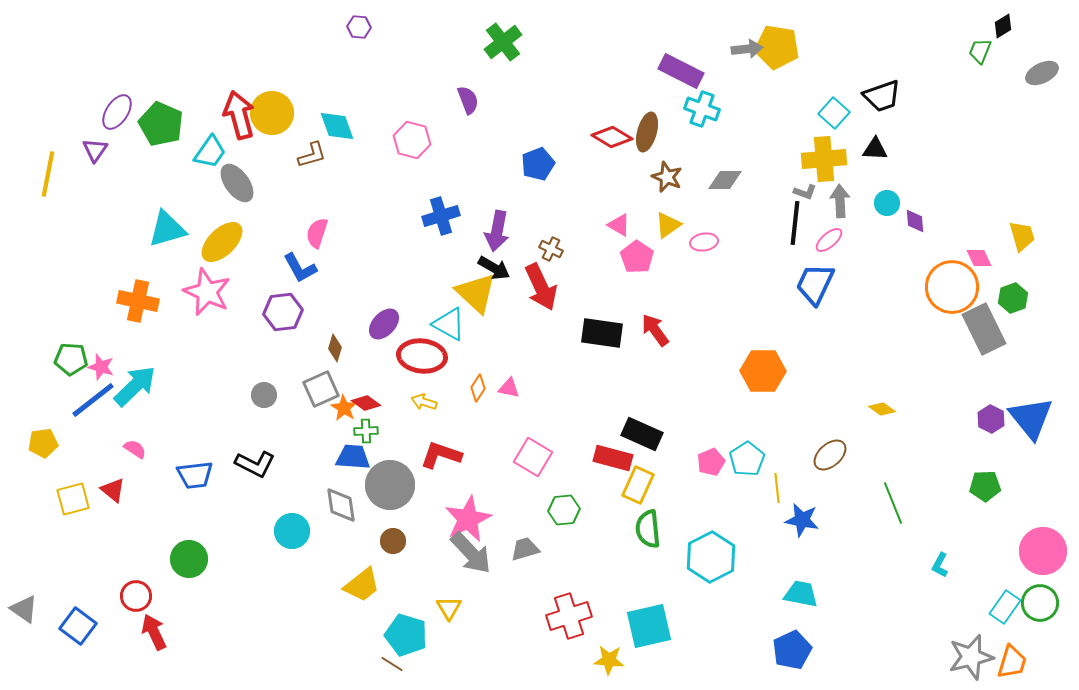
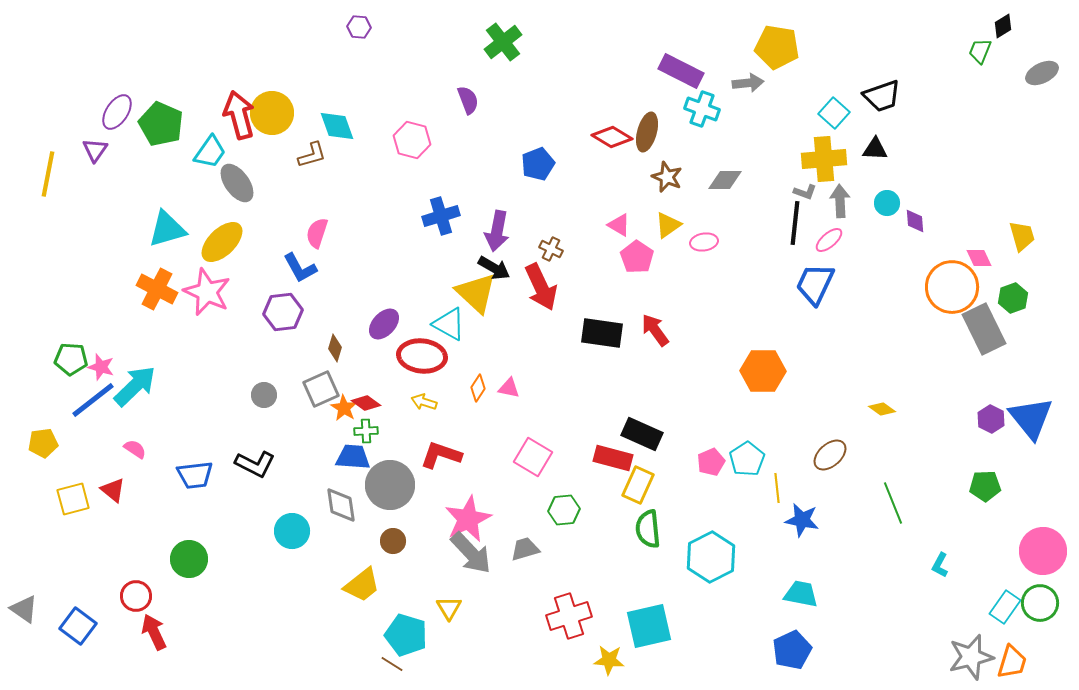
gray arrow at (747, 49): moved 1 px right, 34 px down
orange cross at (138, 301): moved 19 px right, 12 px up; rotated 15 degrees clockwise
